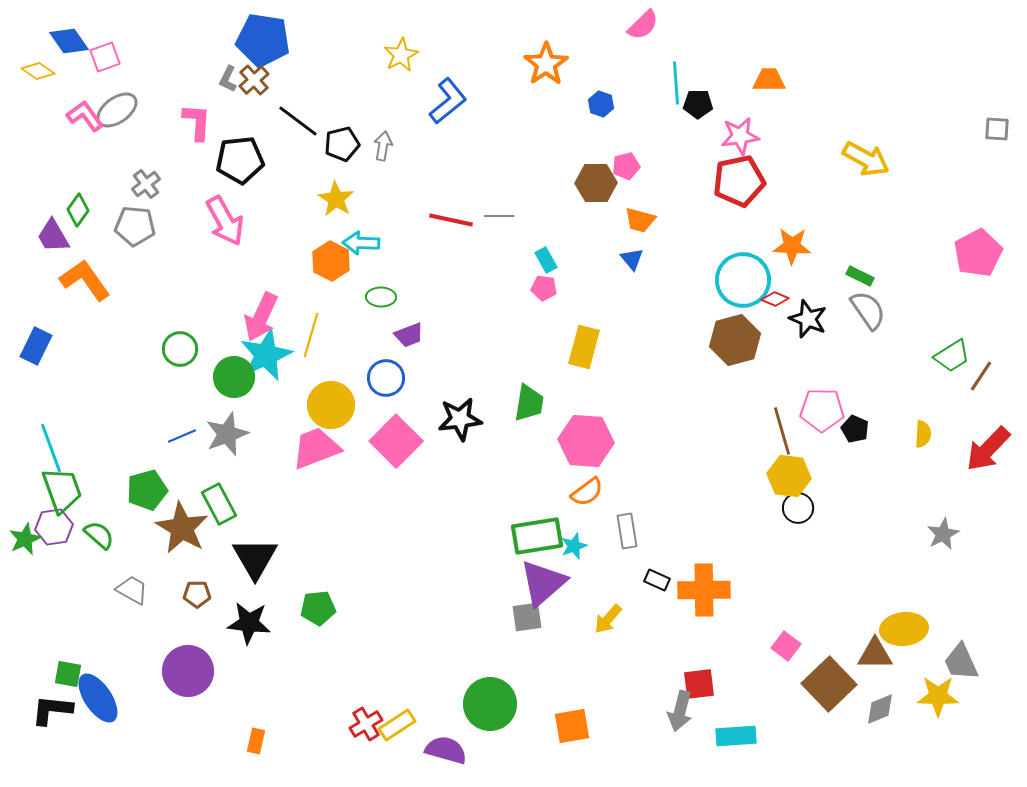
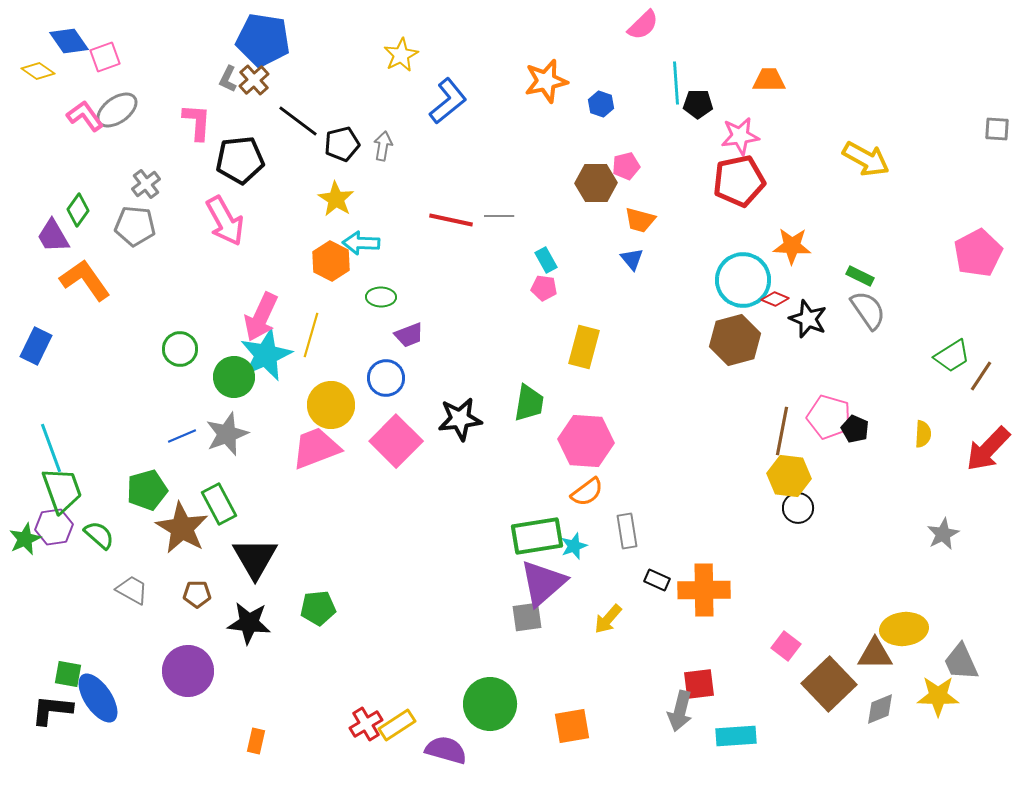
orange star at (546, 64): moved 17 px down; rotated 21 degrees clockwise
pink pentagon at (822, 410): moved 7 px right, 7 px down; rotated 15 degrees clockwise
brown line at (782, 431): rotated 27 degrees clockwise
